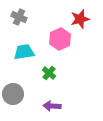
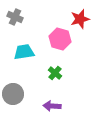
gray cross: moved 4 px left
pink hexagon: rotated 20 degrees counterclockwise
green cross: moved 6 px right
